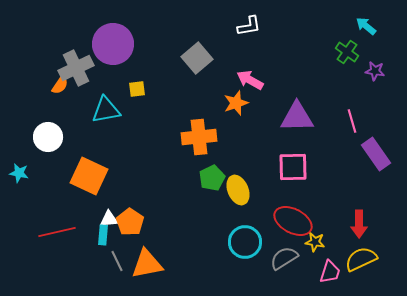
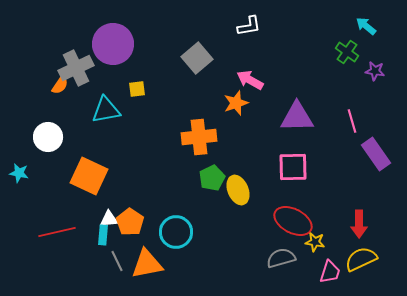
cyan circle: moved 69 px left, 10 px up
gray semicircle: moved 3 px left; rotated 16 degrees clockwise
